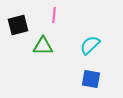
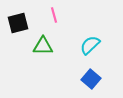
pink line: rotated 21 degrees counterclockwise
black square: moved 2 px up
blue square: rotated 30 degrees clockwise
